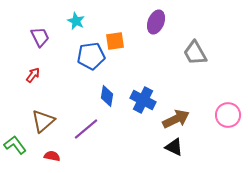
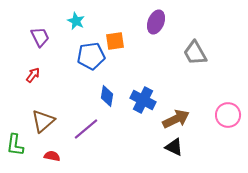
green L-shape: rotated 135 degrees counterclockwise
